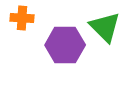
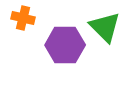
orange cross: moved 1 px right; rotated 10 degrees clockwise
